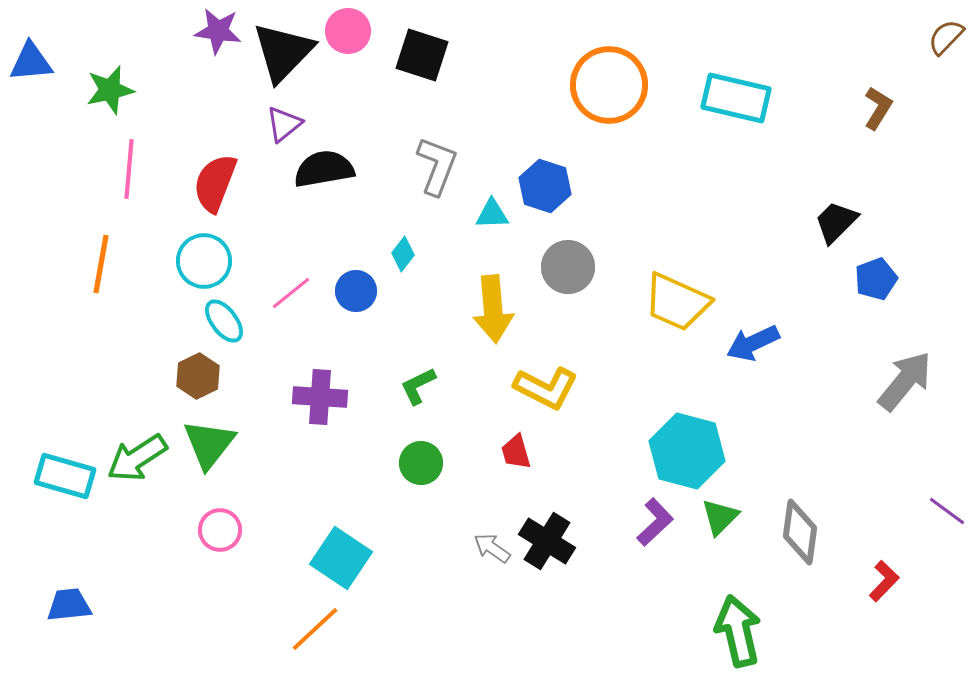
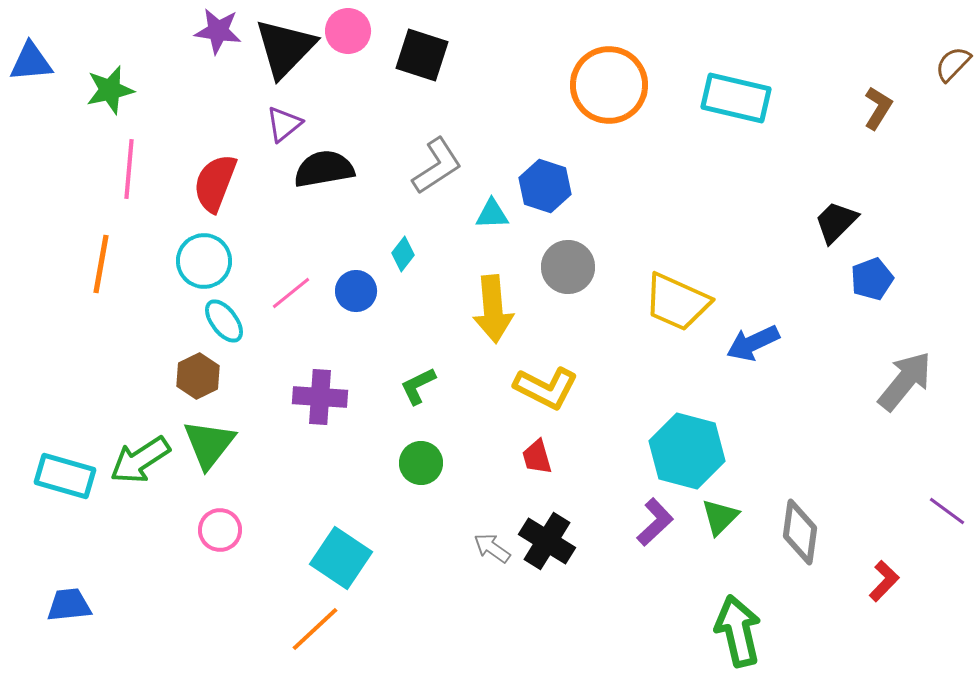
brown semicircle at (946, 37): moved 7 px right, 27 px down
black triangle at (283, 52): moved 2 px right, 4 px up
gray L-shape at (437, 166): rotated 36 degrees clockwise
blue pentagon at (876, 279): moved 4 px left
red trapezoid at (516, 452): moved 21 px right, 5 px down
green arrow at (137, 458): moved 3 px right, 2 px down
